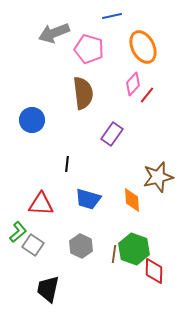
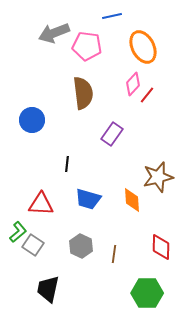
pink pentagon: moved 2 px left, 3 px up; rotated 8 degrees counterclockwise
green hexagon: moved 13 px right, 44 px down; rotated 20 degrees counterclockwise
red diamond: moved 7 px right, 24 px up
